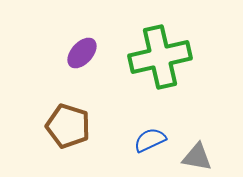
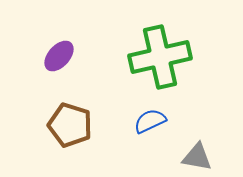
purple ellipse: moved 23 px left, 3 px down
brown pentagon: moved 2 px right, 1 px up
blue semicircle: moved 19 px up
